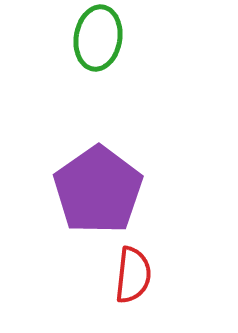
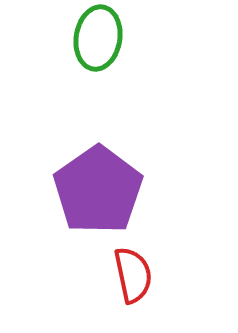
red semicircle: rotated 18 degrees counterclockwise
